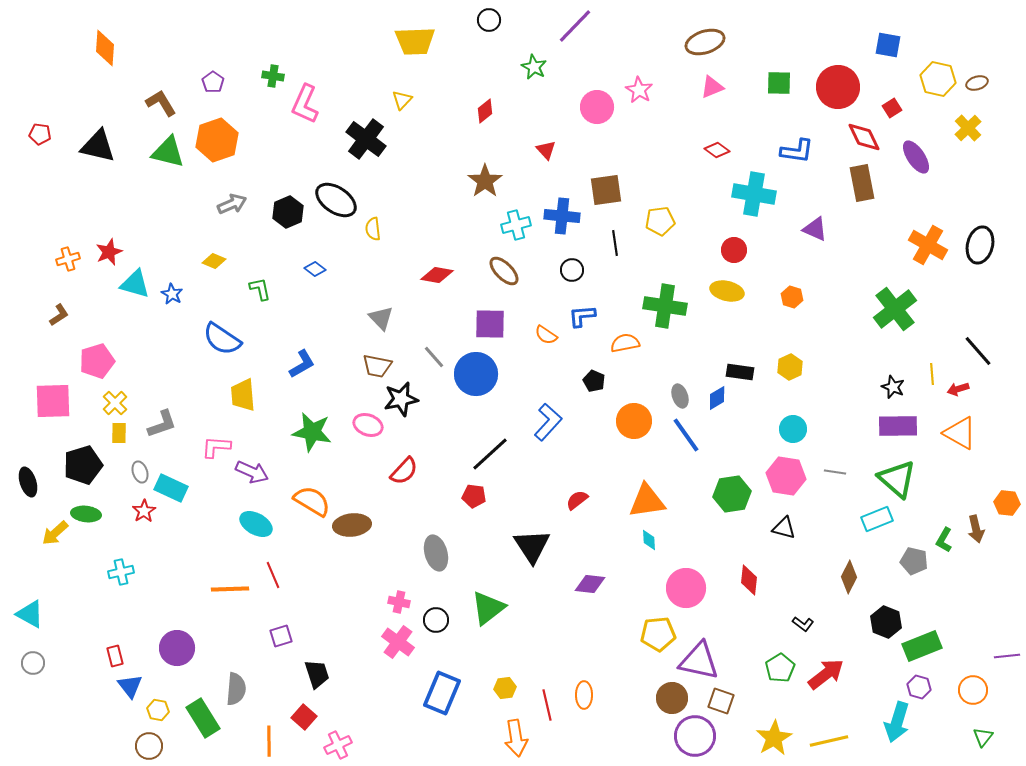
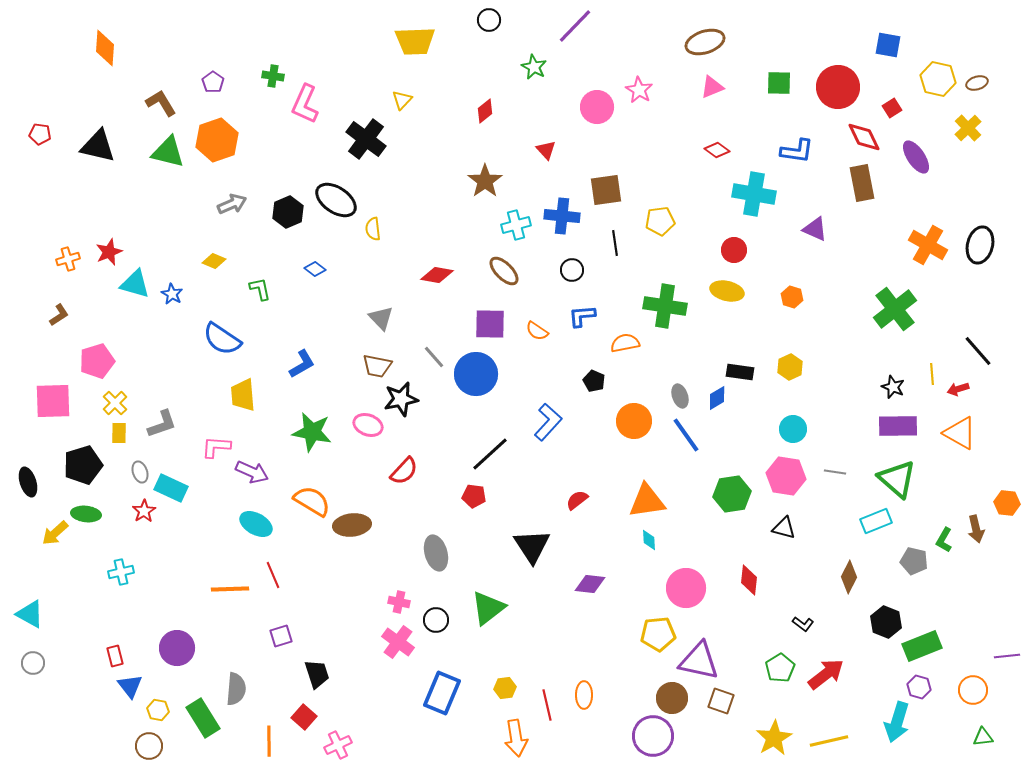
orange semicircle at (546, 335): moved 9 px left, 4 px up
cyan rectangle at (877, 519): moved 1 px left, 2 px down
purple circle at (695, 736): moved 42 px left
green triangle at (983, 737): rotated 45 degrees clockwise
